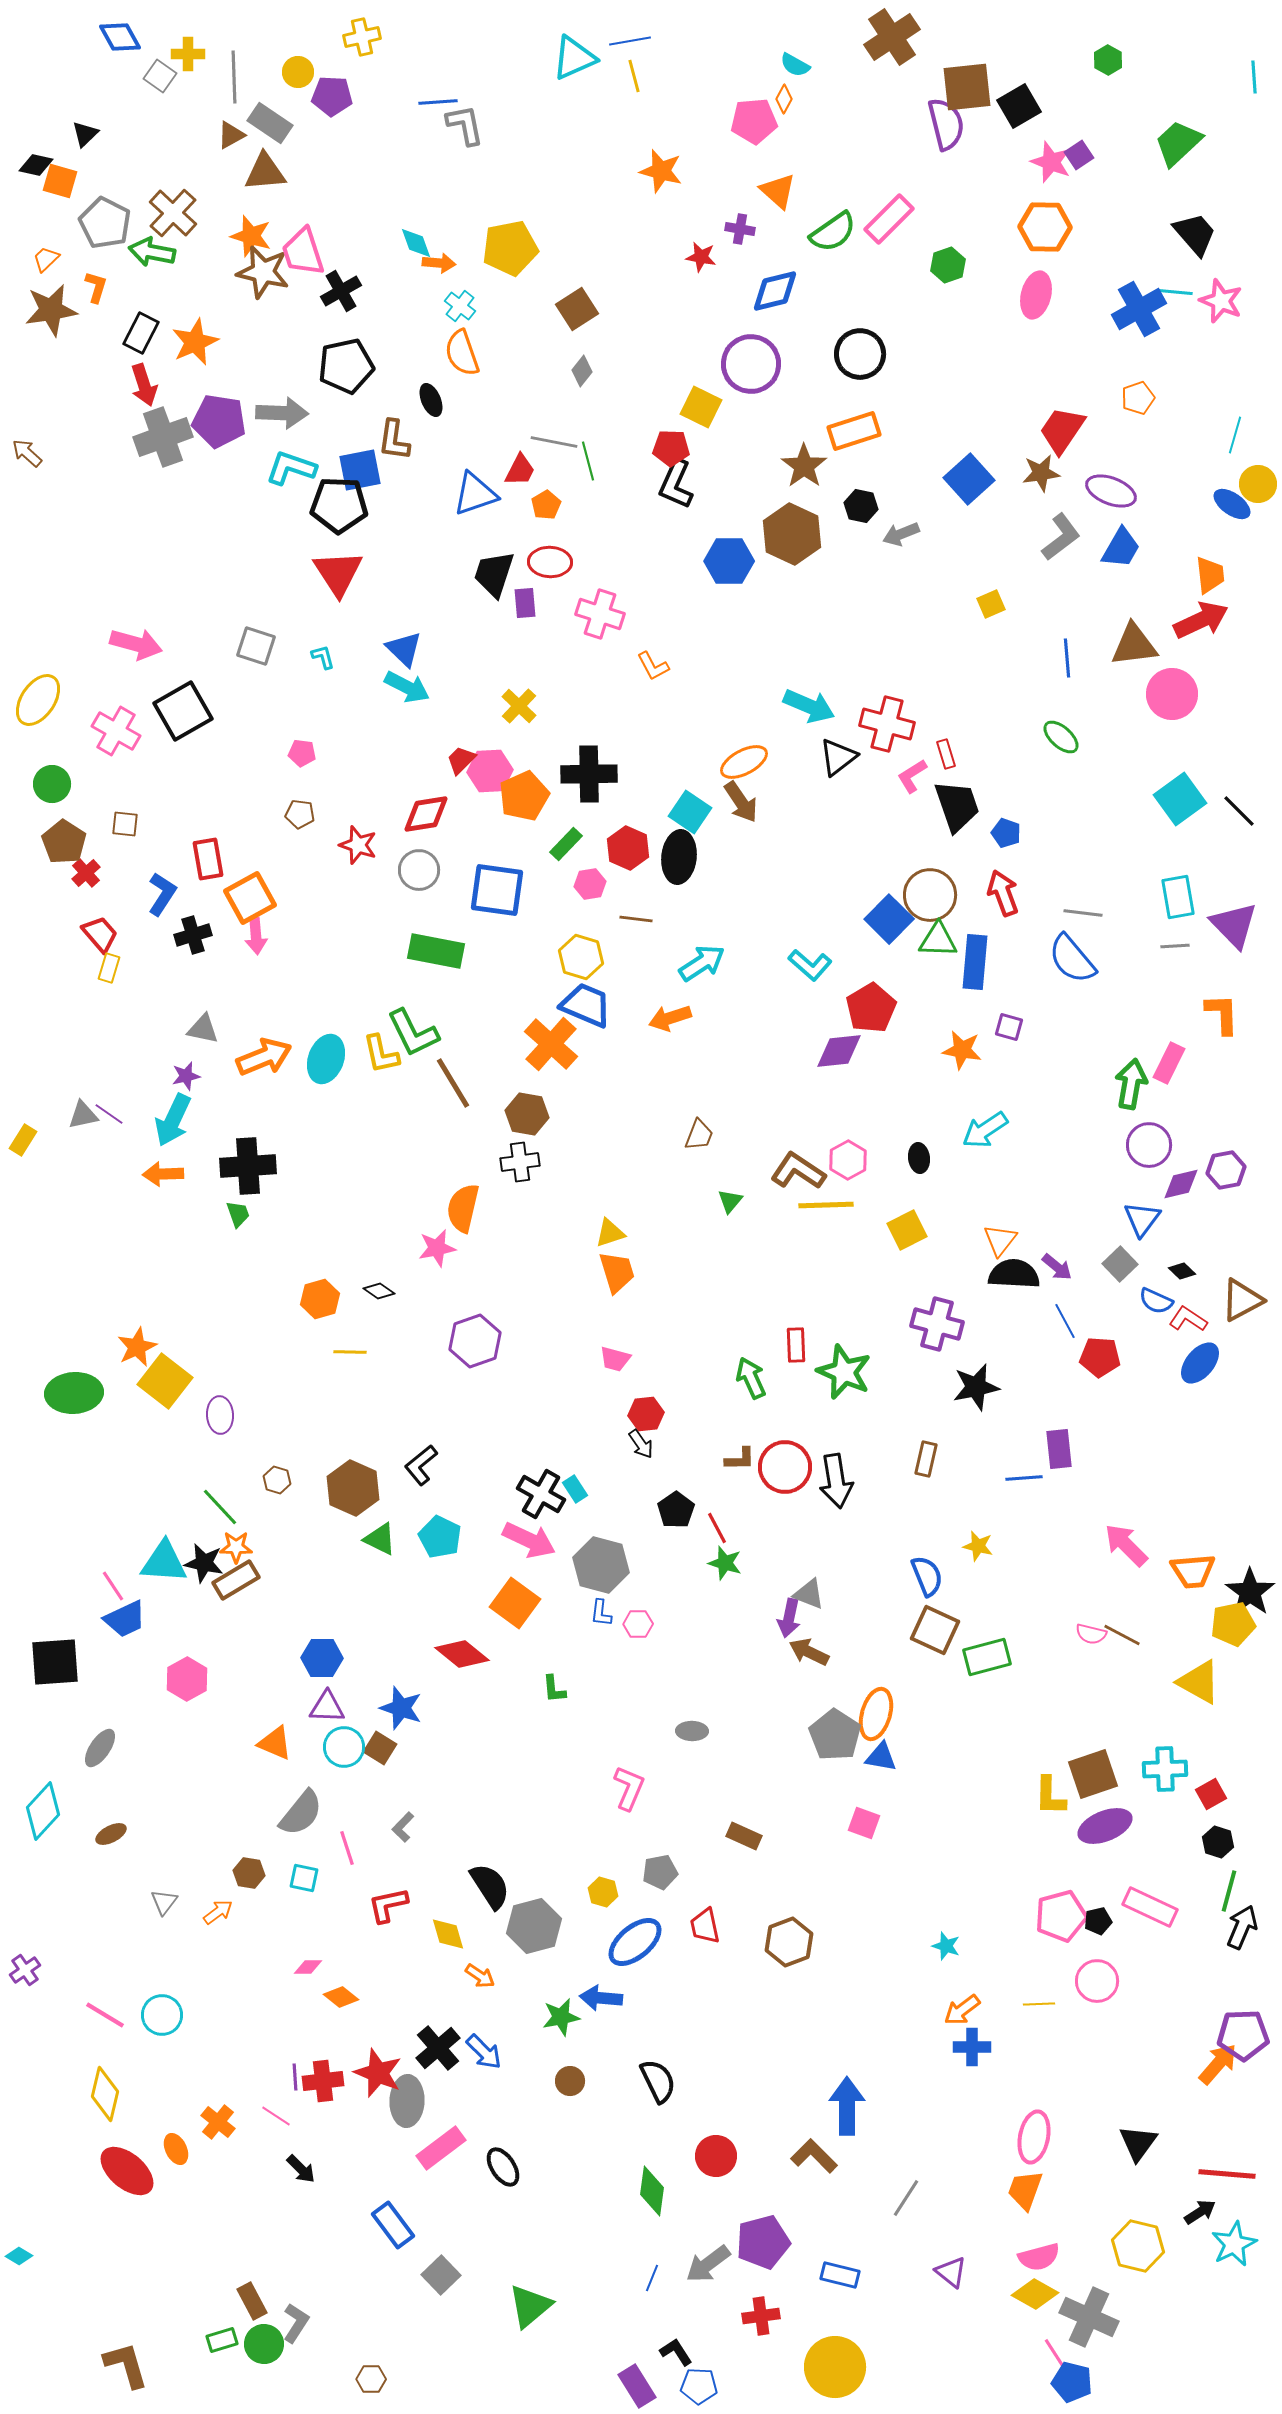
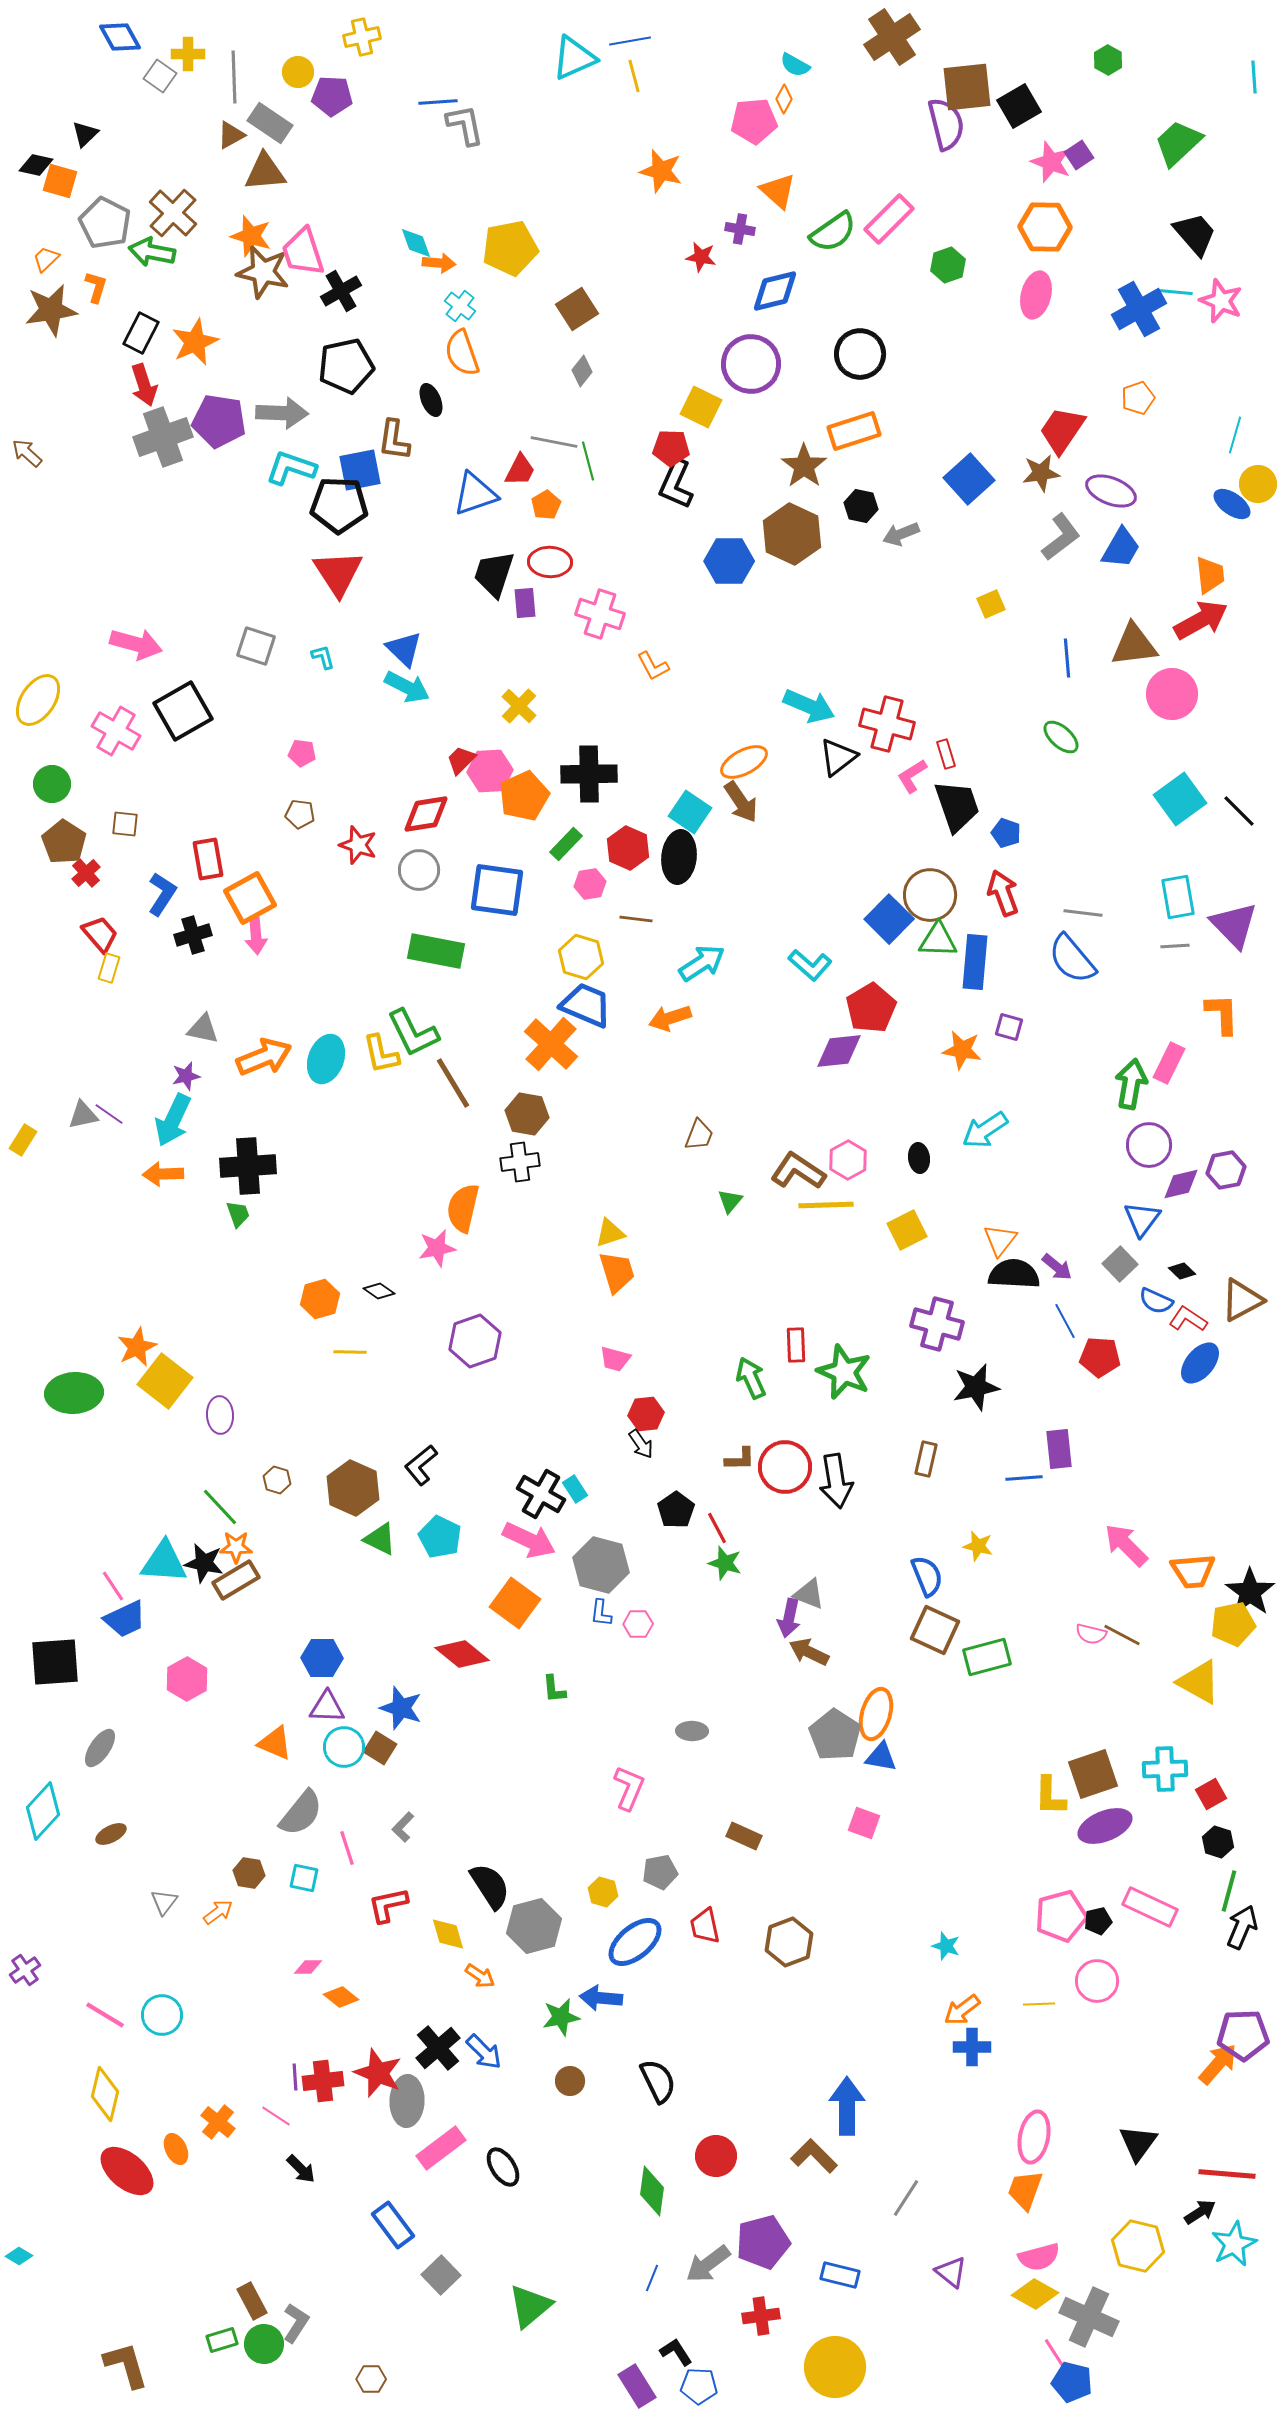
red arrow at (1201, 620): rotated 4 degrees counterclockwise
